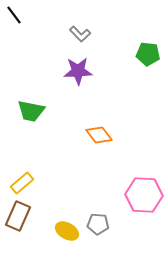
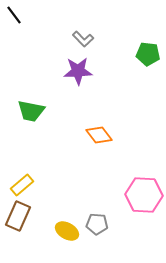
gray L-shape: moved 3 px right, 5 px down
yellow rectangle: moved 2 px down
gray pentagon: moved 1 px left
